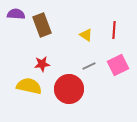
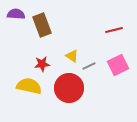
red line: rotated 72 degrees clockwise
yellow triangle: moved 14 px left, 21 px down
red circle: moved 1 px up
